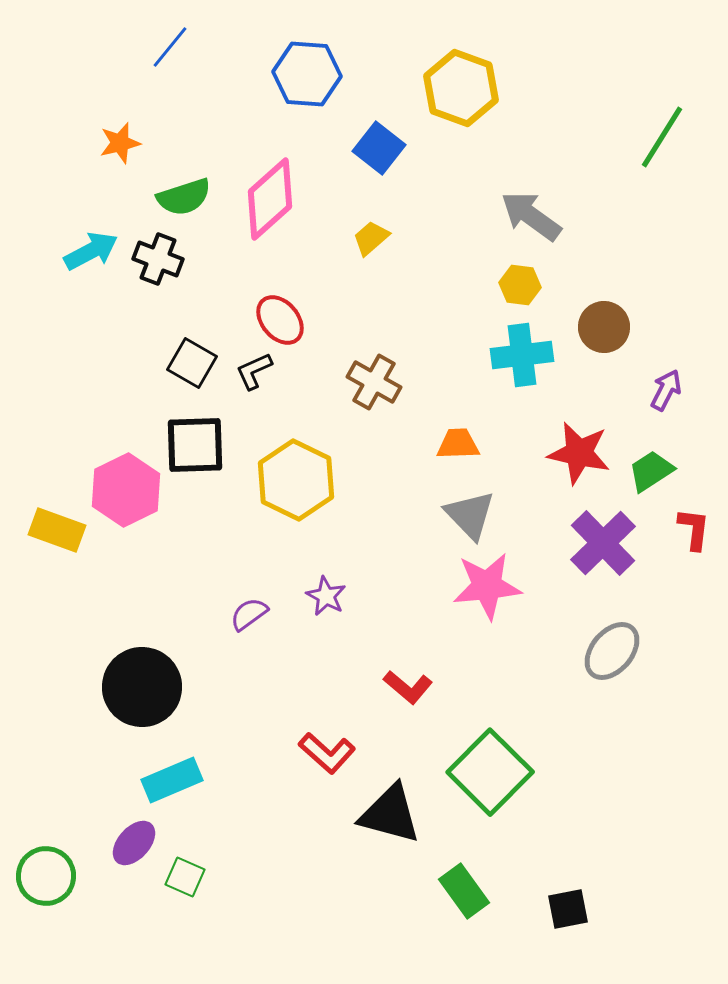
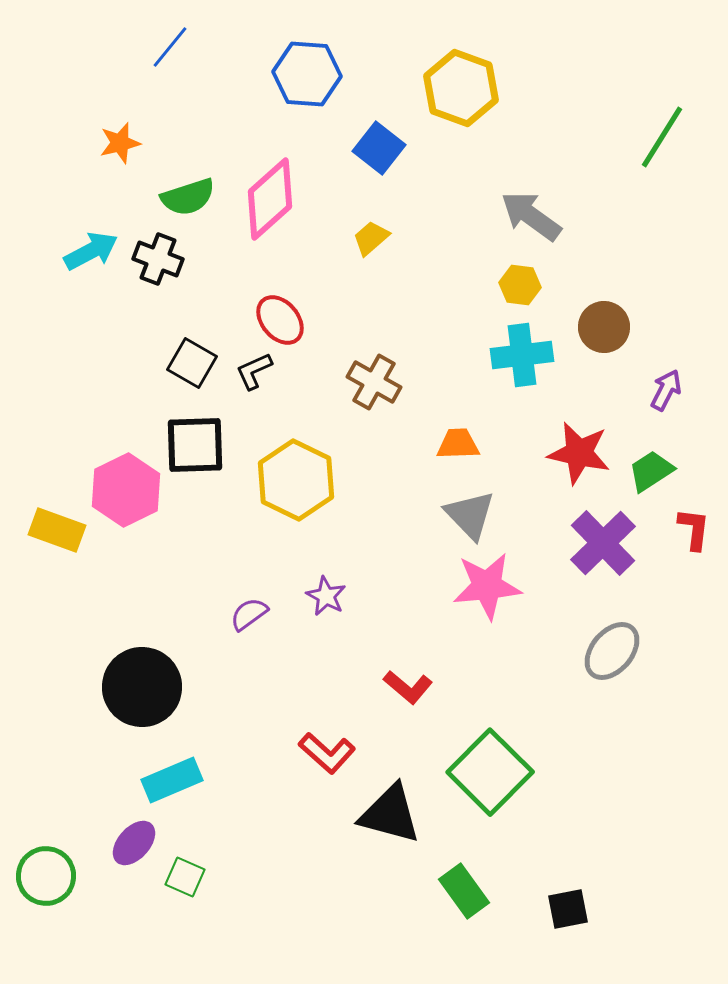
green semicircle at (184, 197): moved 4 px right
